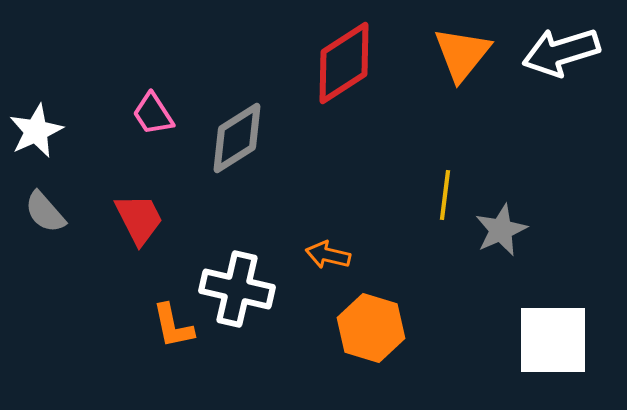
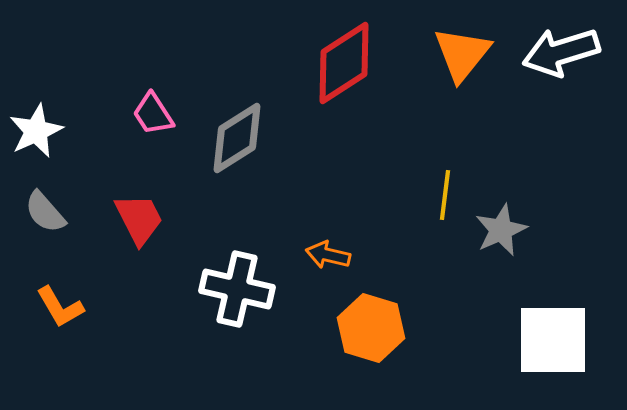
orange L-shape: moved 113 px left, 19 px up; rotated 18 degrees counterclockwise
